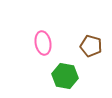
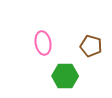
green hexagon: rotated 10 degrees counterclockwise
